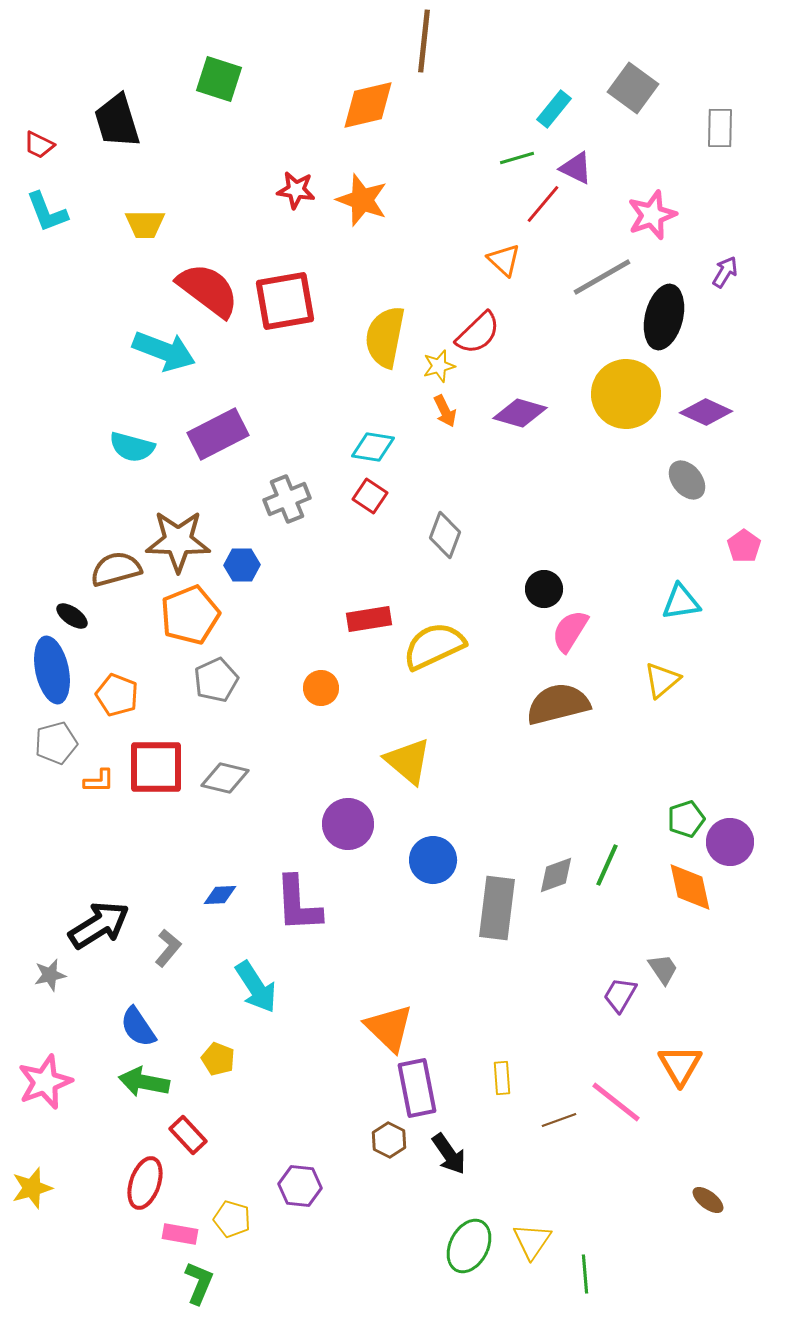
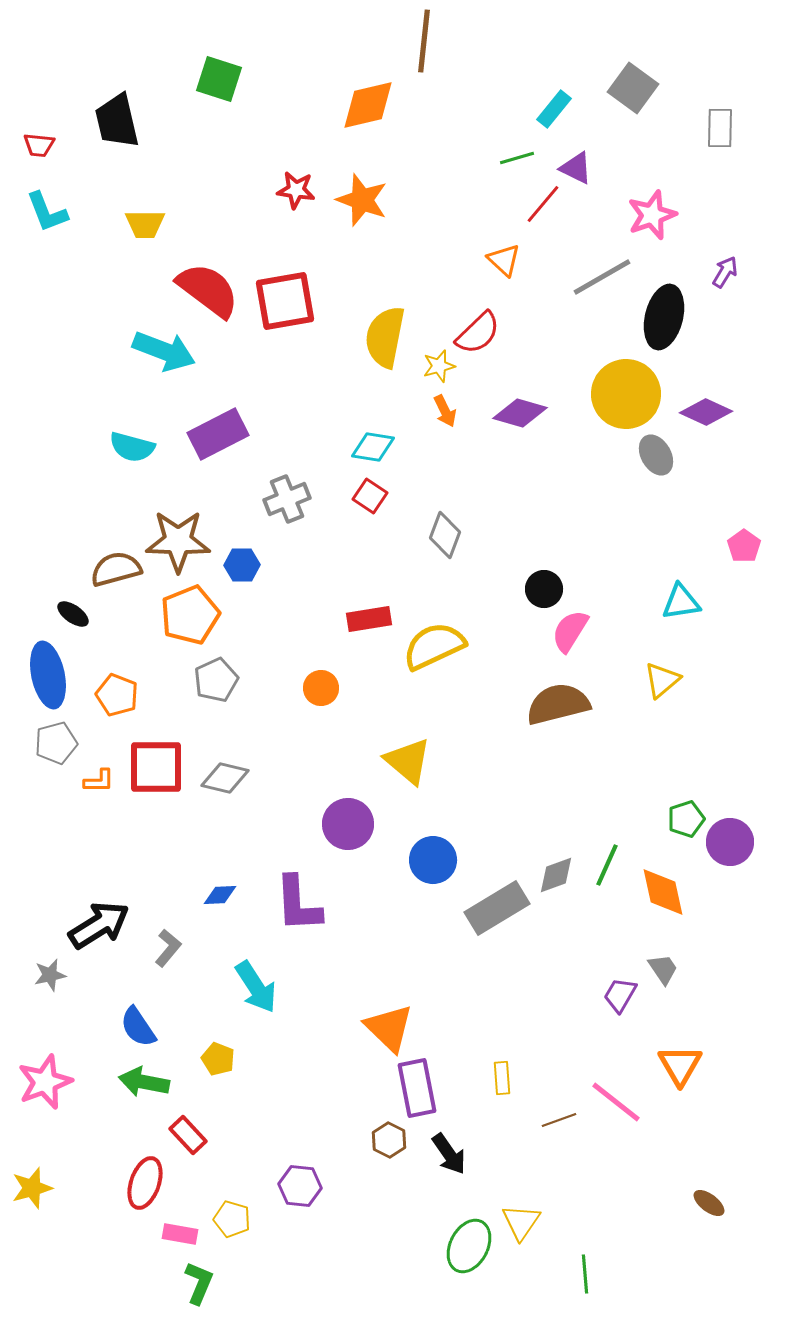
black trapezoid at (117, 121): rotated 4 degrees clockwise
red trapezoid at (39, 145): rotated 20 degrees counterclockwise
gray ellipse at (687, 480): moved 31 px left, 25 px up; rotated 9 degrees clockwise
black ellipse at (72, 616): moved 1 px right, 2 px up
blue ellipse at (52, 670): moved 4 px left, 5 px down
orange diamond at (690, 887): moved 27 px left, 5 px down
gray rectangle at (497, 908): rotated 52 degrees clockwise
brown ellipse at (708, 1200): moved 1 px right, 3 px down
yellow triangle at (532, 1241): moved 11 px left, 19 px up
